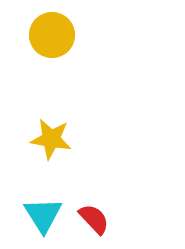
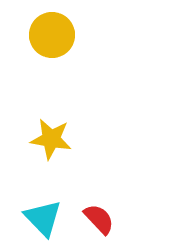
cyan triangle: moved 3 px down; rotated 12 degrees counterclockwise
red semicircle: moved 5 px right
